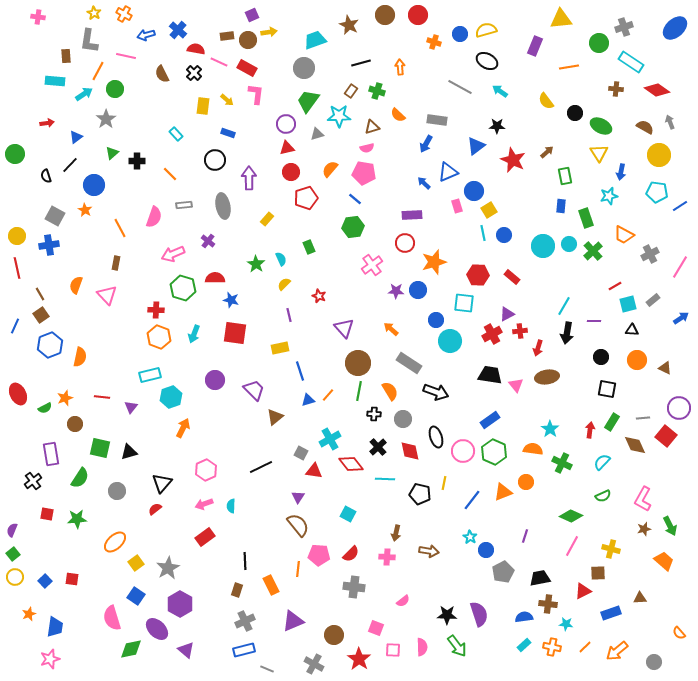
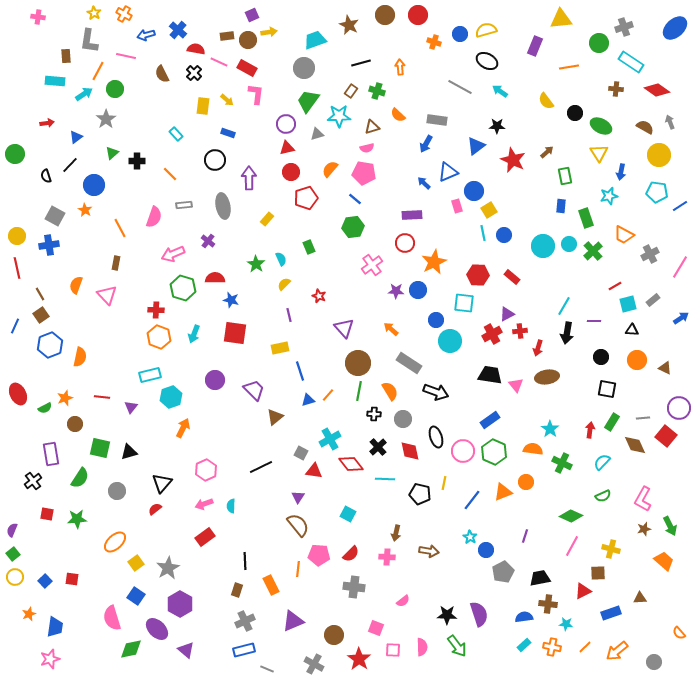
orange star at (434, 262): rotated 10 degrees counterclockwise
